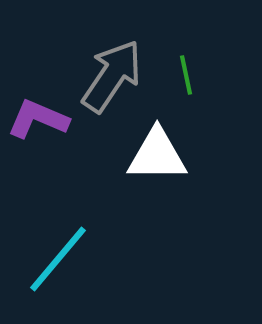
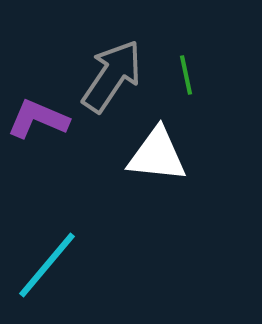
white triangle: rotated 6 degrees clockwise
cyan line: moved 11 px left, 6 px down
